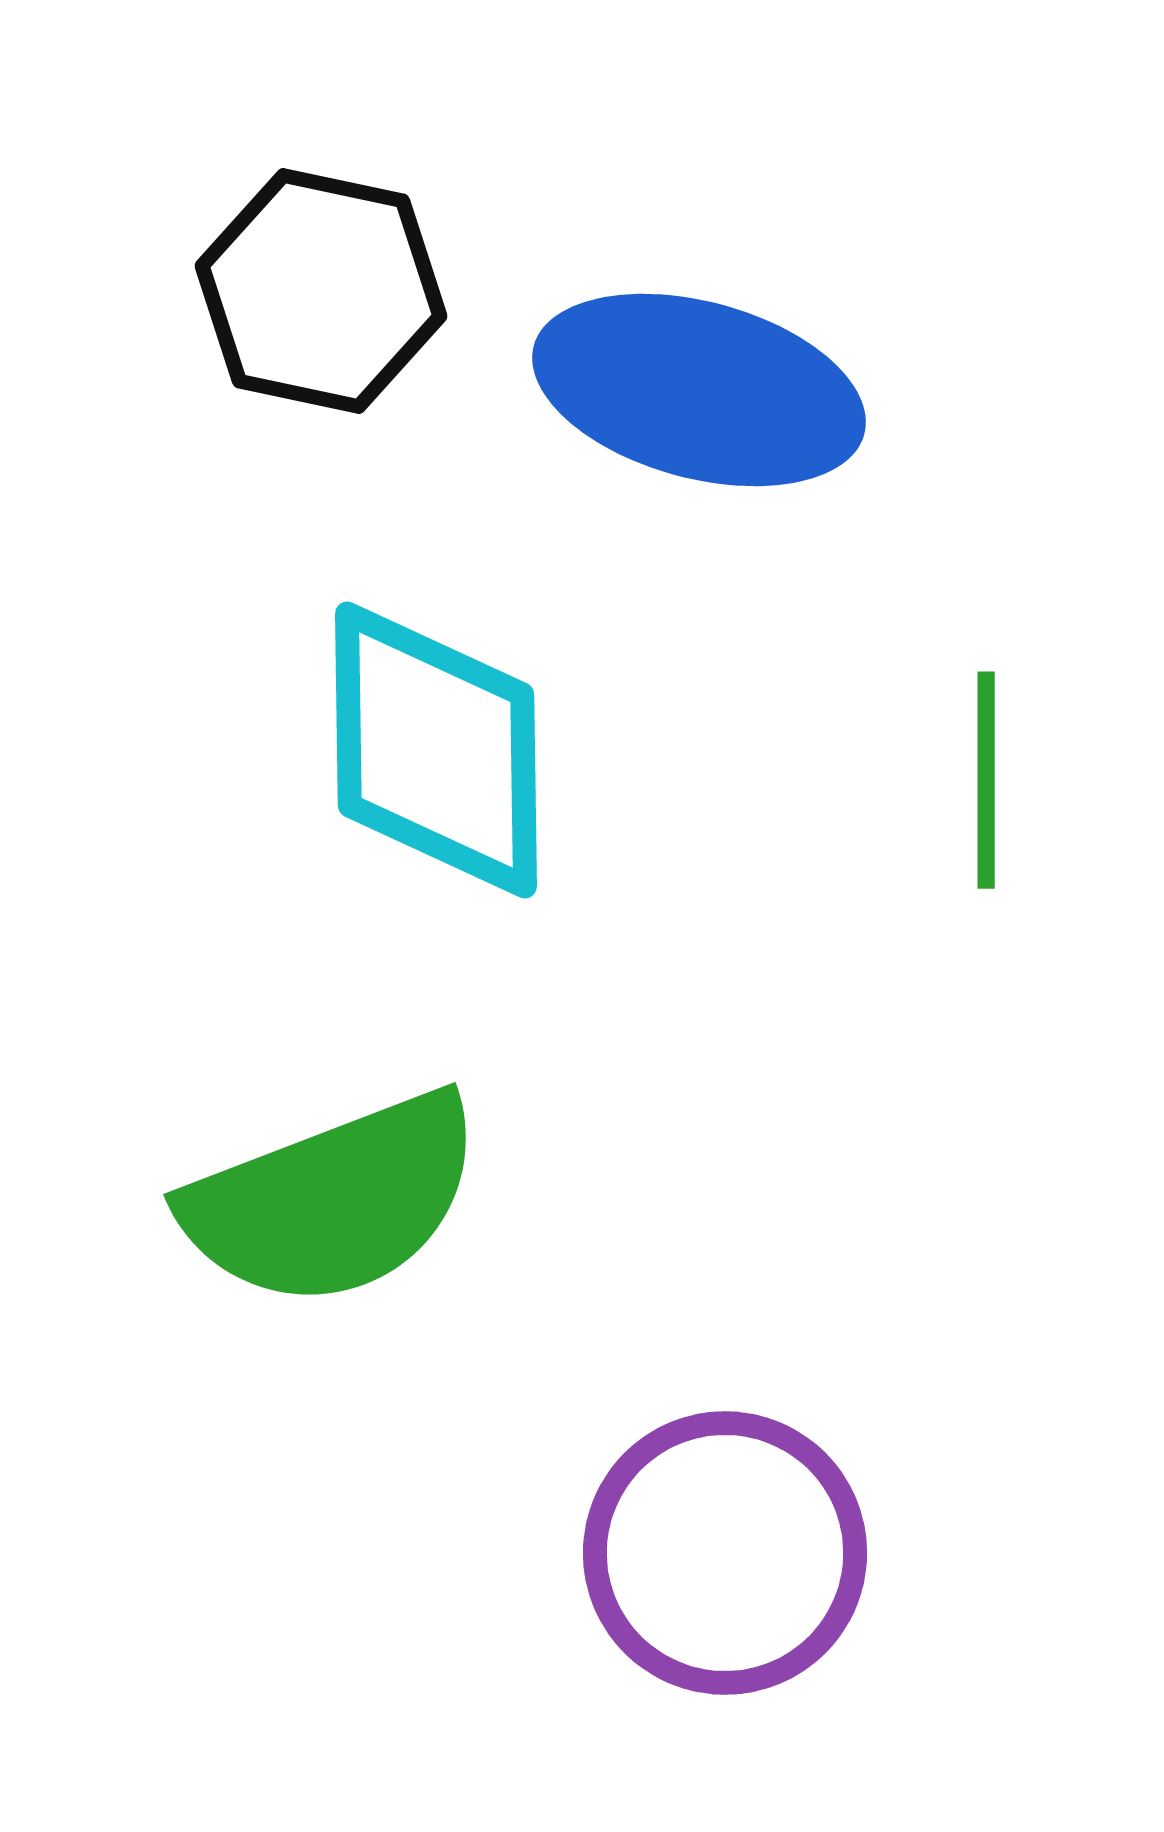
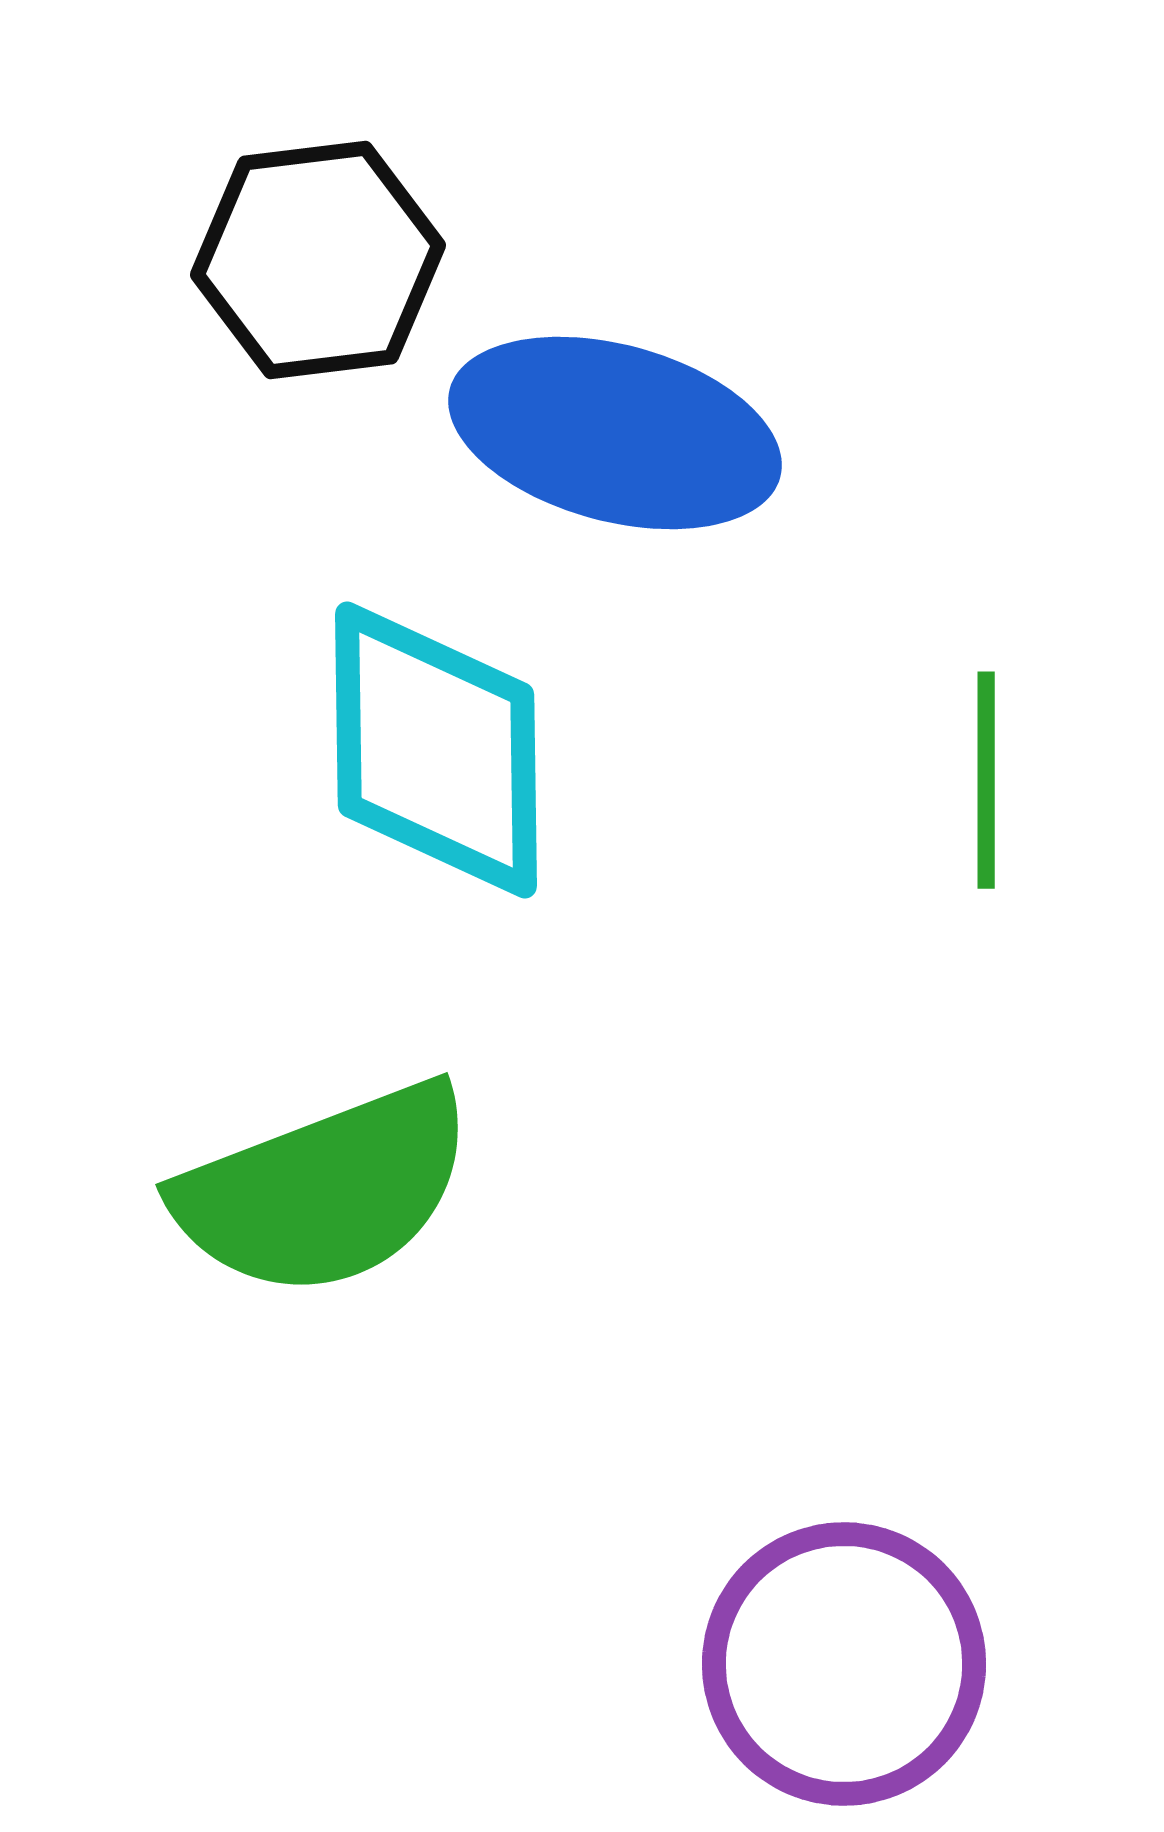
black hexagon: moved 3 px left, 31 px up; rotated 19 degrees counterclockwise
blue ellipse: moved 84 px left, 43 px down
green semicircle: moved 8 px left, 10 px up
purple circle: moved 119 px right, 111 px down
